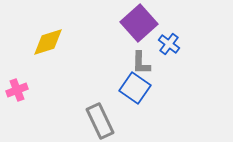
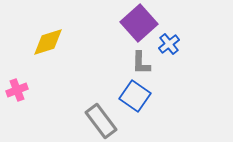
blue cross: rotated 15 degrees clockwise
blue square: moved 8 px down
gray rectangle: moved 1 px right; rotated 12 degrees counterclockwise
